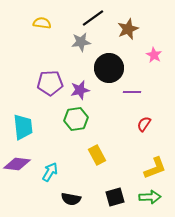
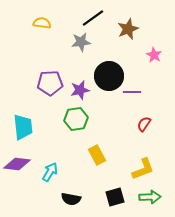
black circle: moved 8 px down
yellow L-shape: moved 12 px left, 1 px down
